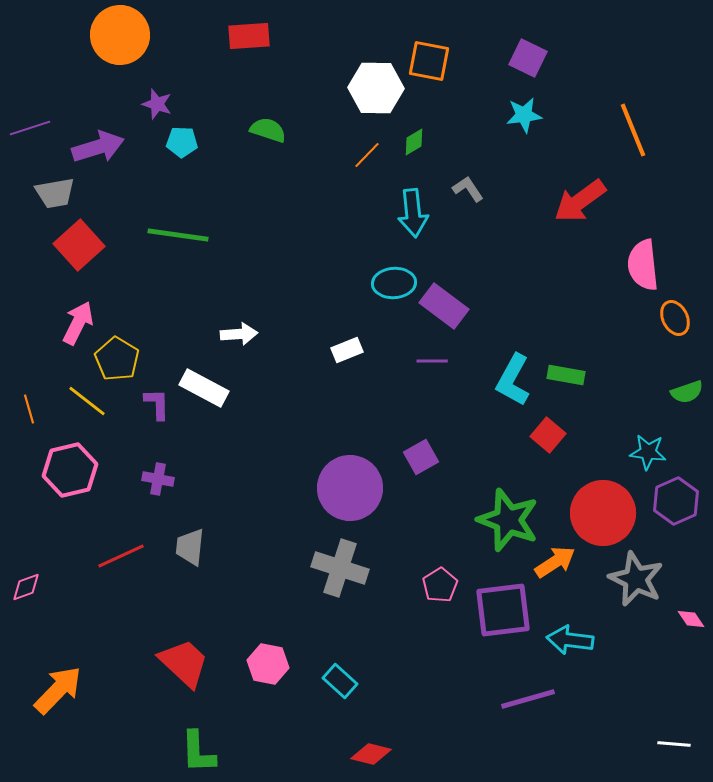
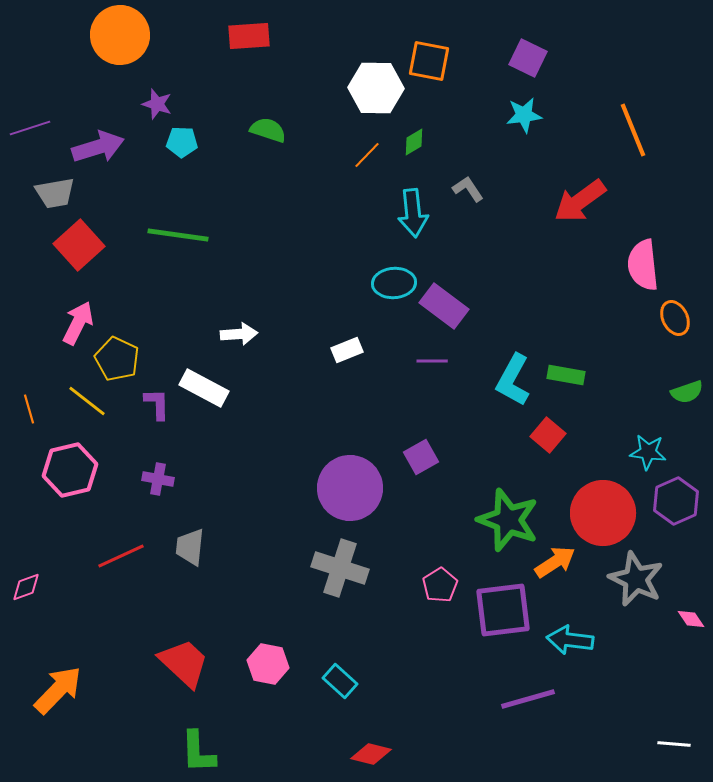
yellow pentagon at (117, 359): rotated 6 degrees counterclockwise
